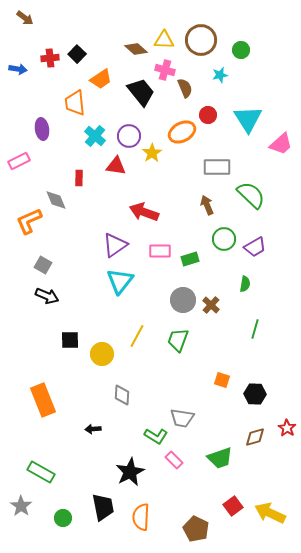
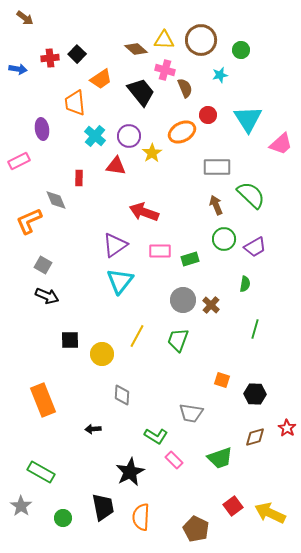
brown arrow at (207, 205): moved 9 px right
gray trapezoid at (182, 418): moved 9 px right, 5 px up
